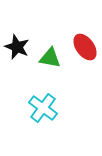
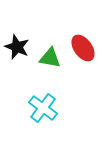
red ellipse: moved 2 px left, 1 px down
